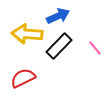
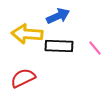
black rectangle: rotated 48 degrees clockwise
